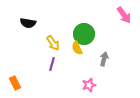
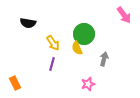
pink star: moved 1 px left, 1 px up
